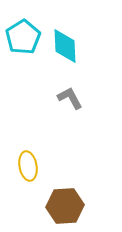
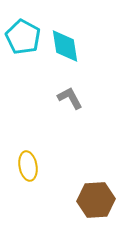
cyan pentagon: rotated 12 degrees counterclockwise
cyan diamond: rotated 6 degrees counterclockwise
brown hexagon: moved 31 px right, 6 px up
